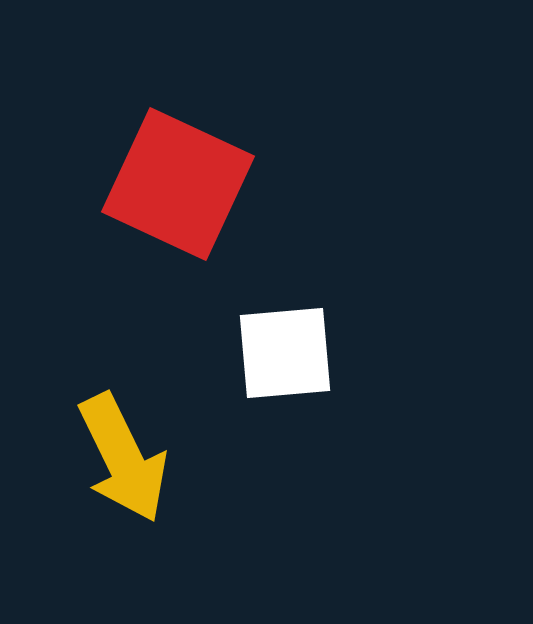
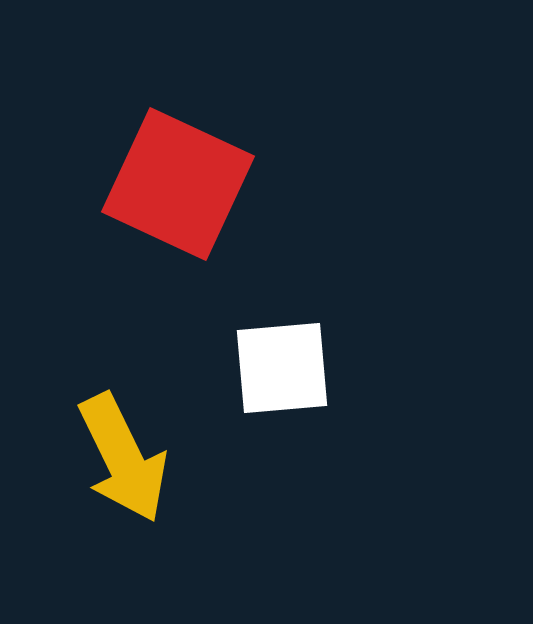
white square: moved 3 px left, 15 px down
